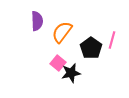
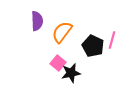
black pentagon: moved 2 px right, 2 px up; rotated 10 degrees counterclockwise
